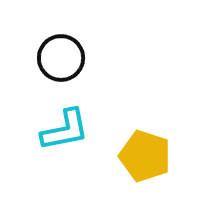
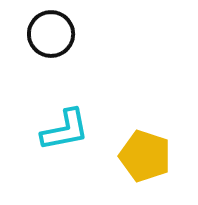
black circle: moved 10 px left, 24 px up
